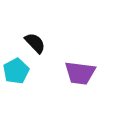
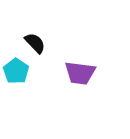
cyan pentagon: rotated 10 degrees counterclockwise
